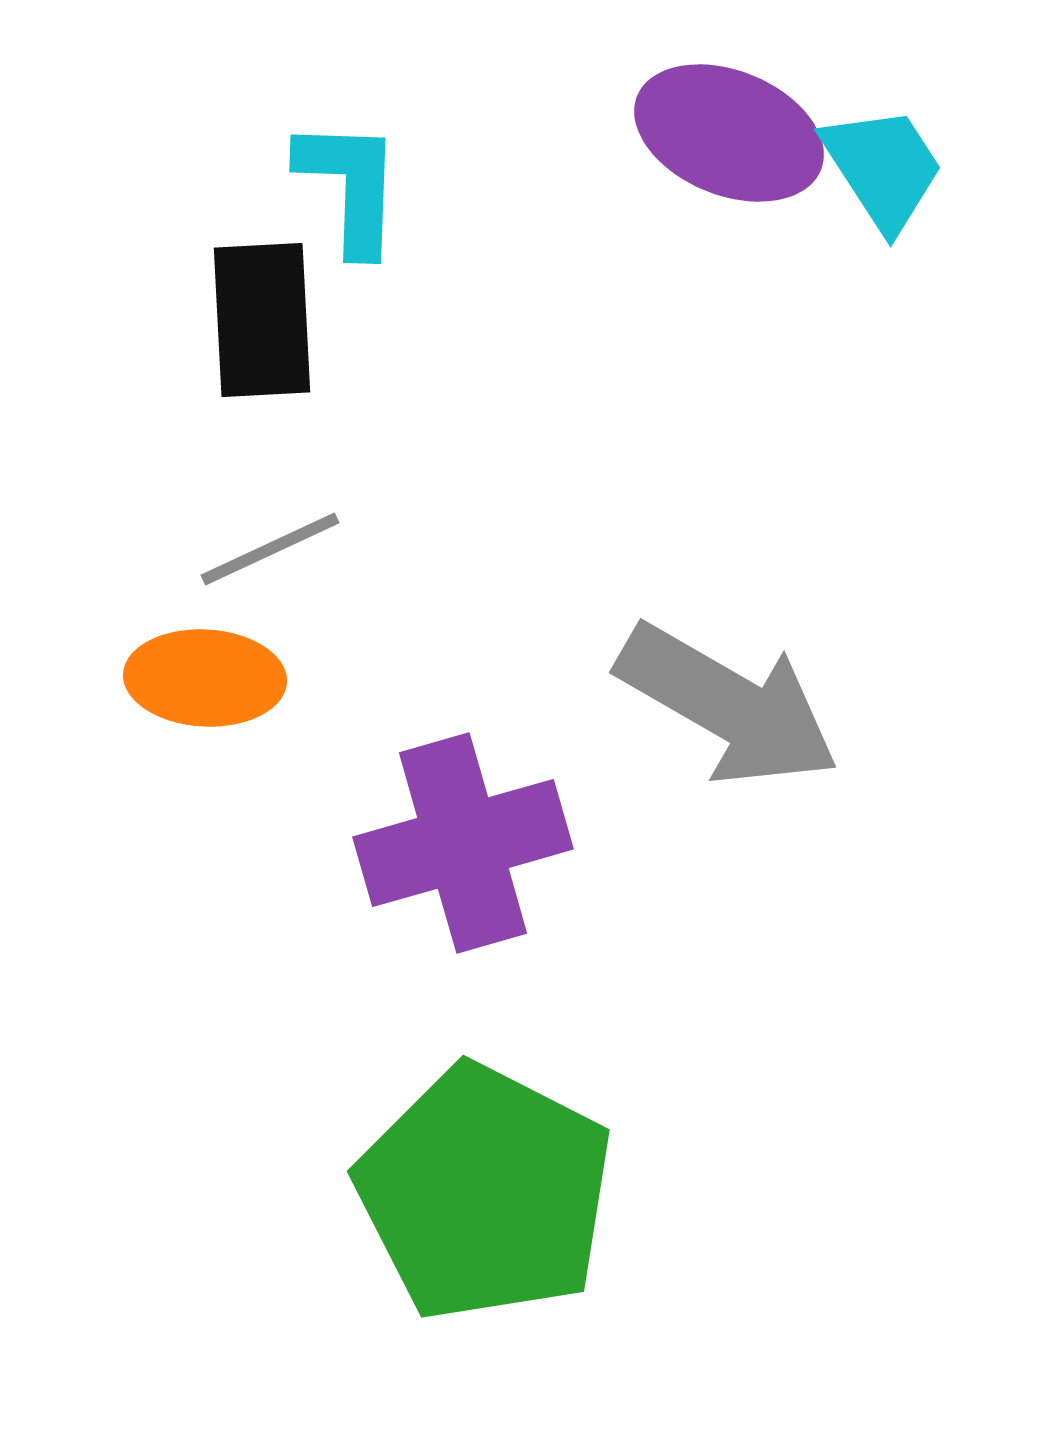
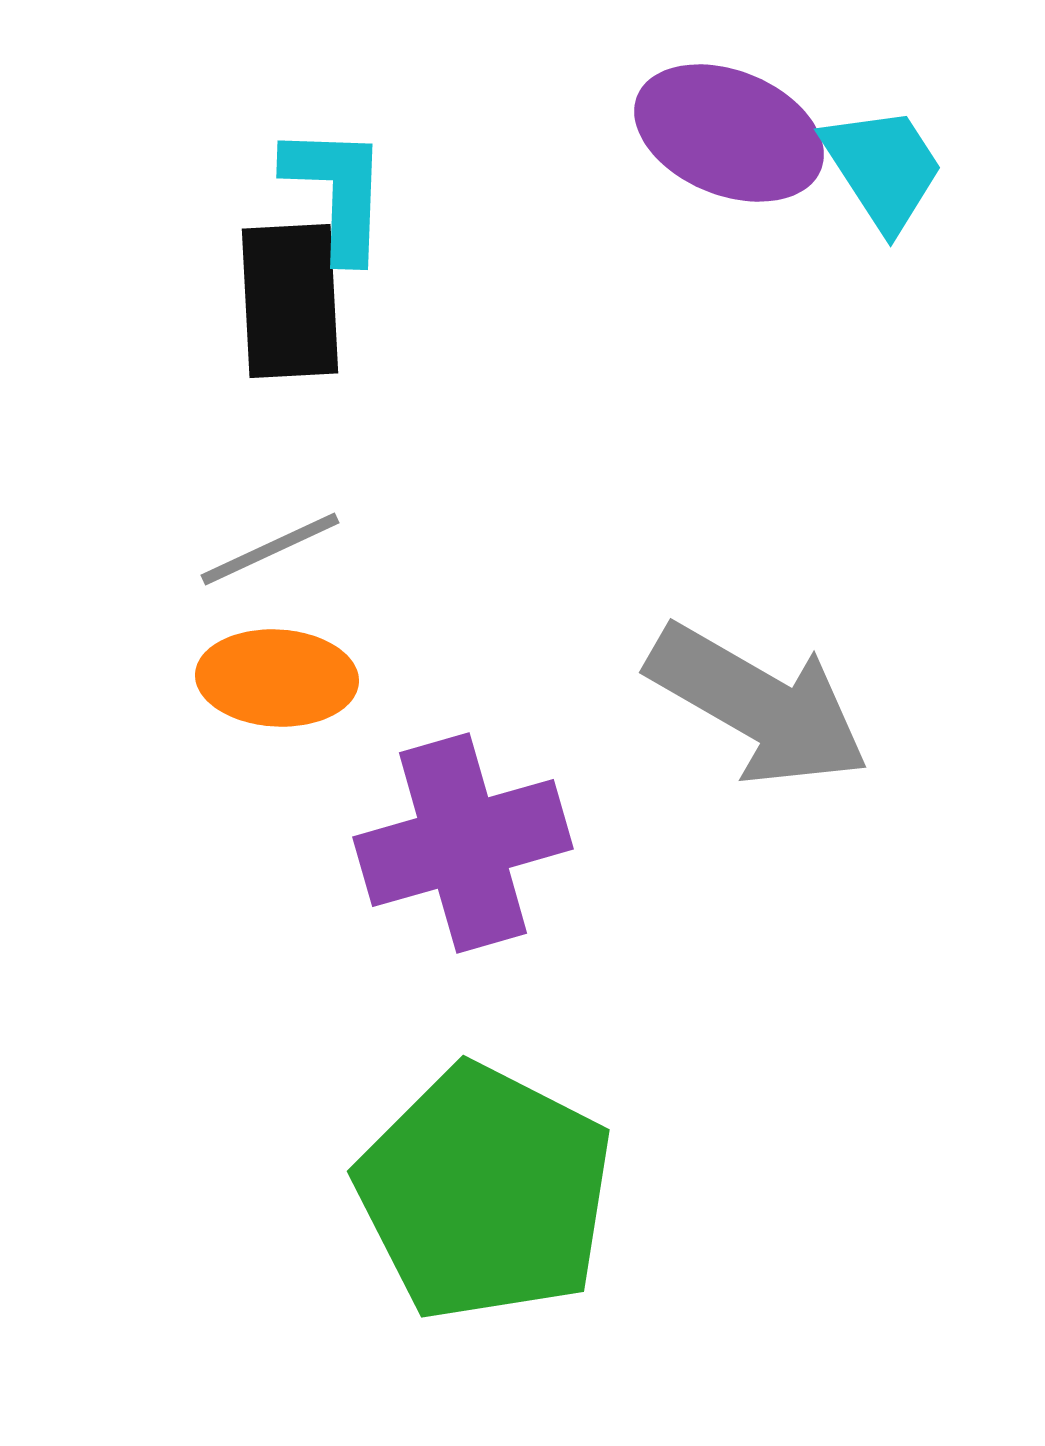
cyan L-shape: moved 13 px left, 6 px down
black rectangle: moved 28 px right, 19 px up
orange ellipse: moved 72 px right
gray arrow: moved 30 px right
